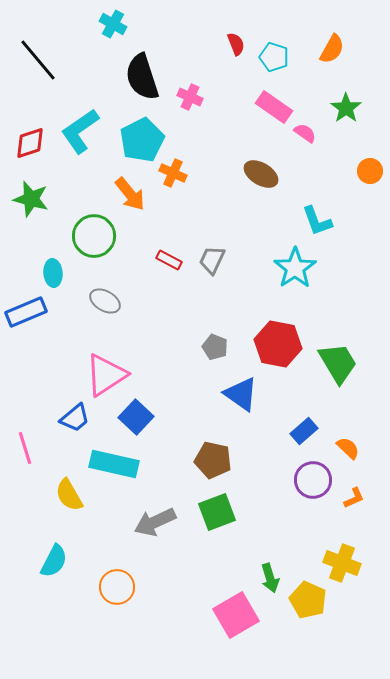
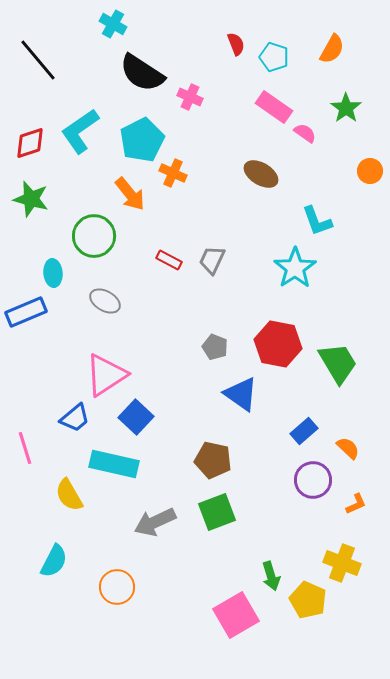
black semicircle at (142, 77): moved 4 px up; rotated 39 degrees counterclockwise
orange L-shape at (354, 498): moved 2 px right, 6 px down
green arrow at (270, 578): moved 1 px right, 2 px up
